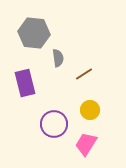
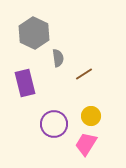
gray hexagon: rotated 20 degrees clockwise
yellow circle: moved 1 px right, 6 px down
